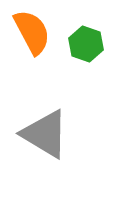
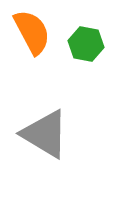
green hexagon: rotated 8 degrees counterclockwise
